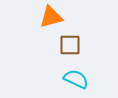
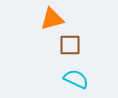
orange triangle: moved 1 px right, 2 px down
